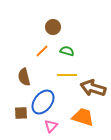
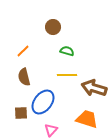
orange line: moved 19 px left
brown arrow: moved 1 px right
orange trapezoid: moved 4 px right, 2 px down
pink triangle: moved 4 px down
